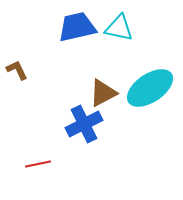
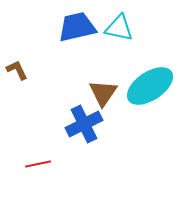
cyan ellipse: moved 2 px up
brown triangle: rotated 28 degrees counterclockwise
